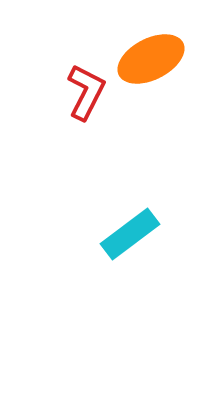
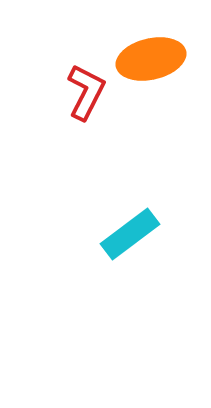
orange ellipse: rotated 14 degrees clockwise
